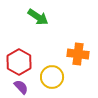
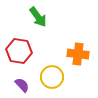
green arrow: rotated 20 degrees clockwise
red hexagon: moved 11 px up; rotated 20 degrees counterclockwise
purple semicircle: moved 1 px right, 2 px up
